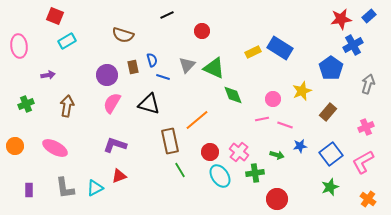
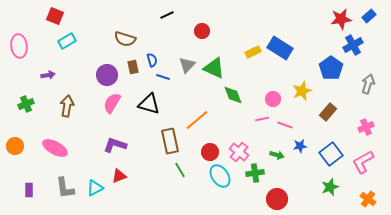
brown semicircle at (123, 35): moved 2 px right, 4 px down
